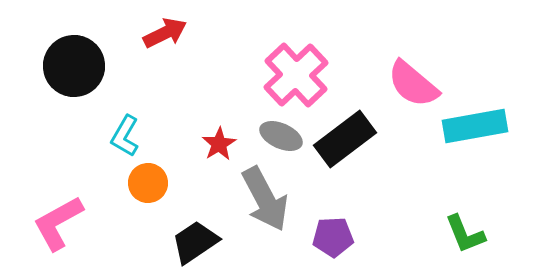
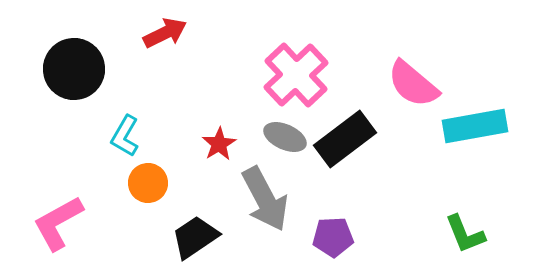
black circle: moved 3 px down
gray ellipse: moved 4 px right, 1 px down
black trapezoid: moved 5 px up
